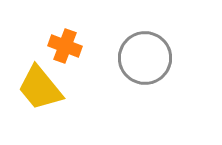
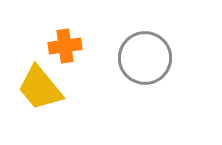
orange cross: rotated 28 degrees counterclockwise
